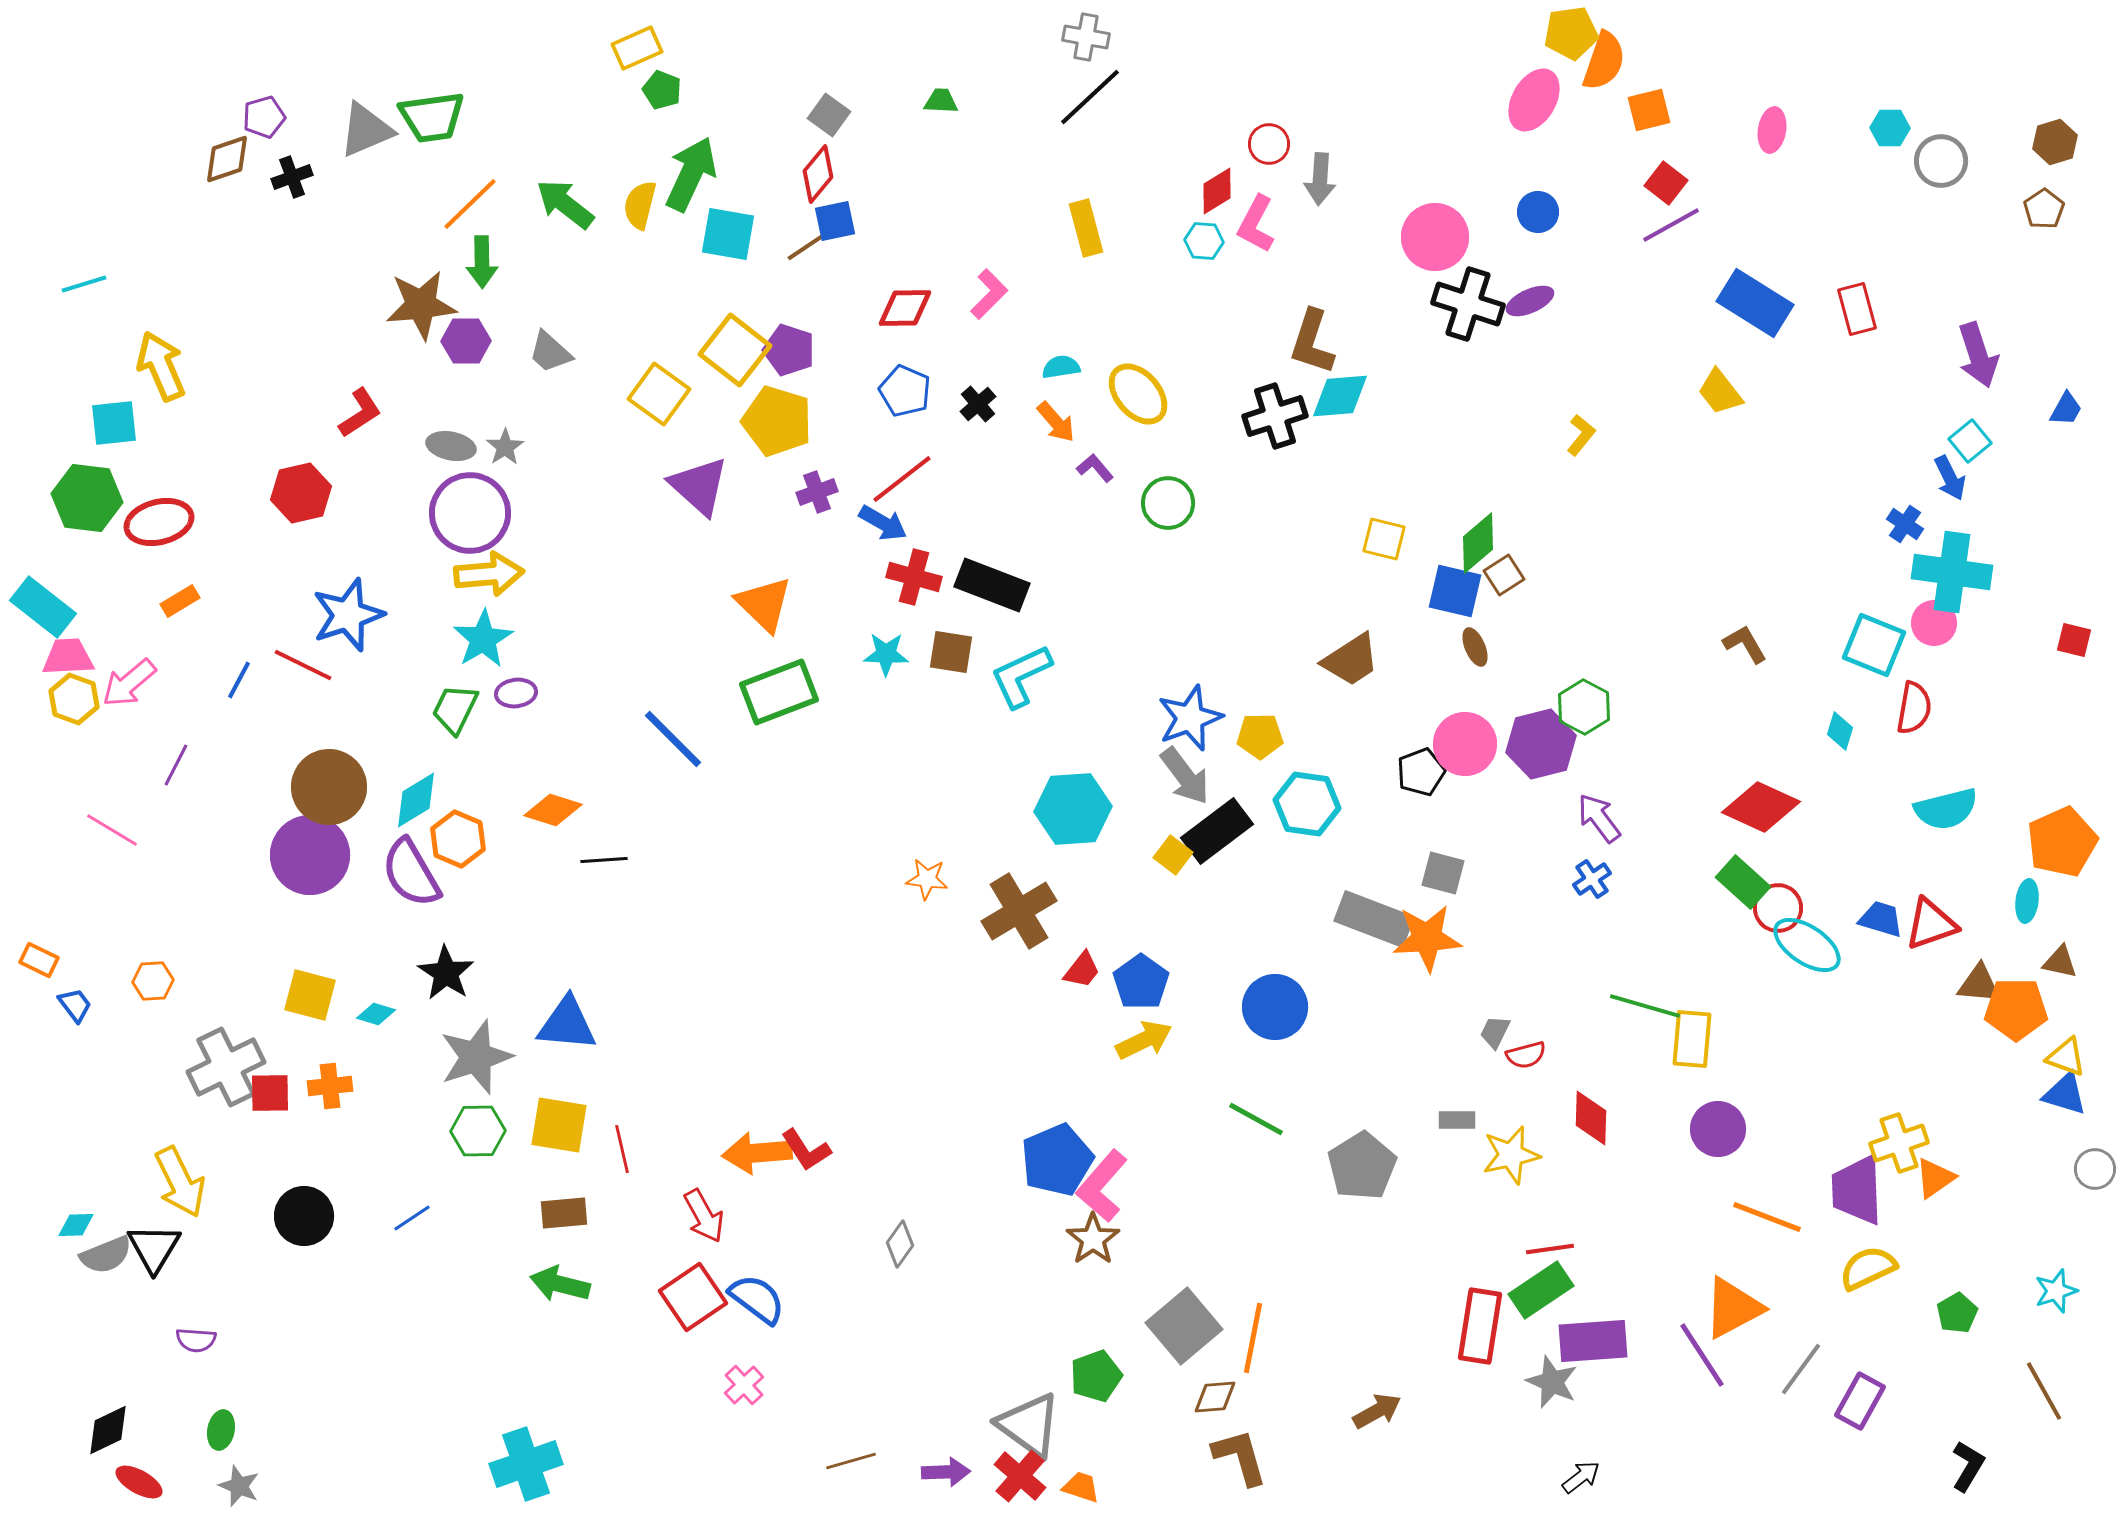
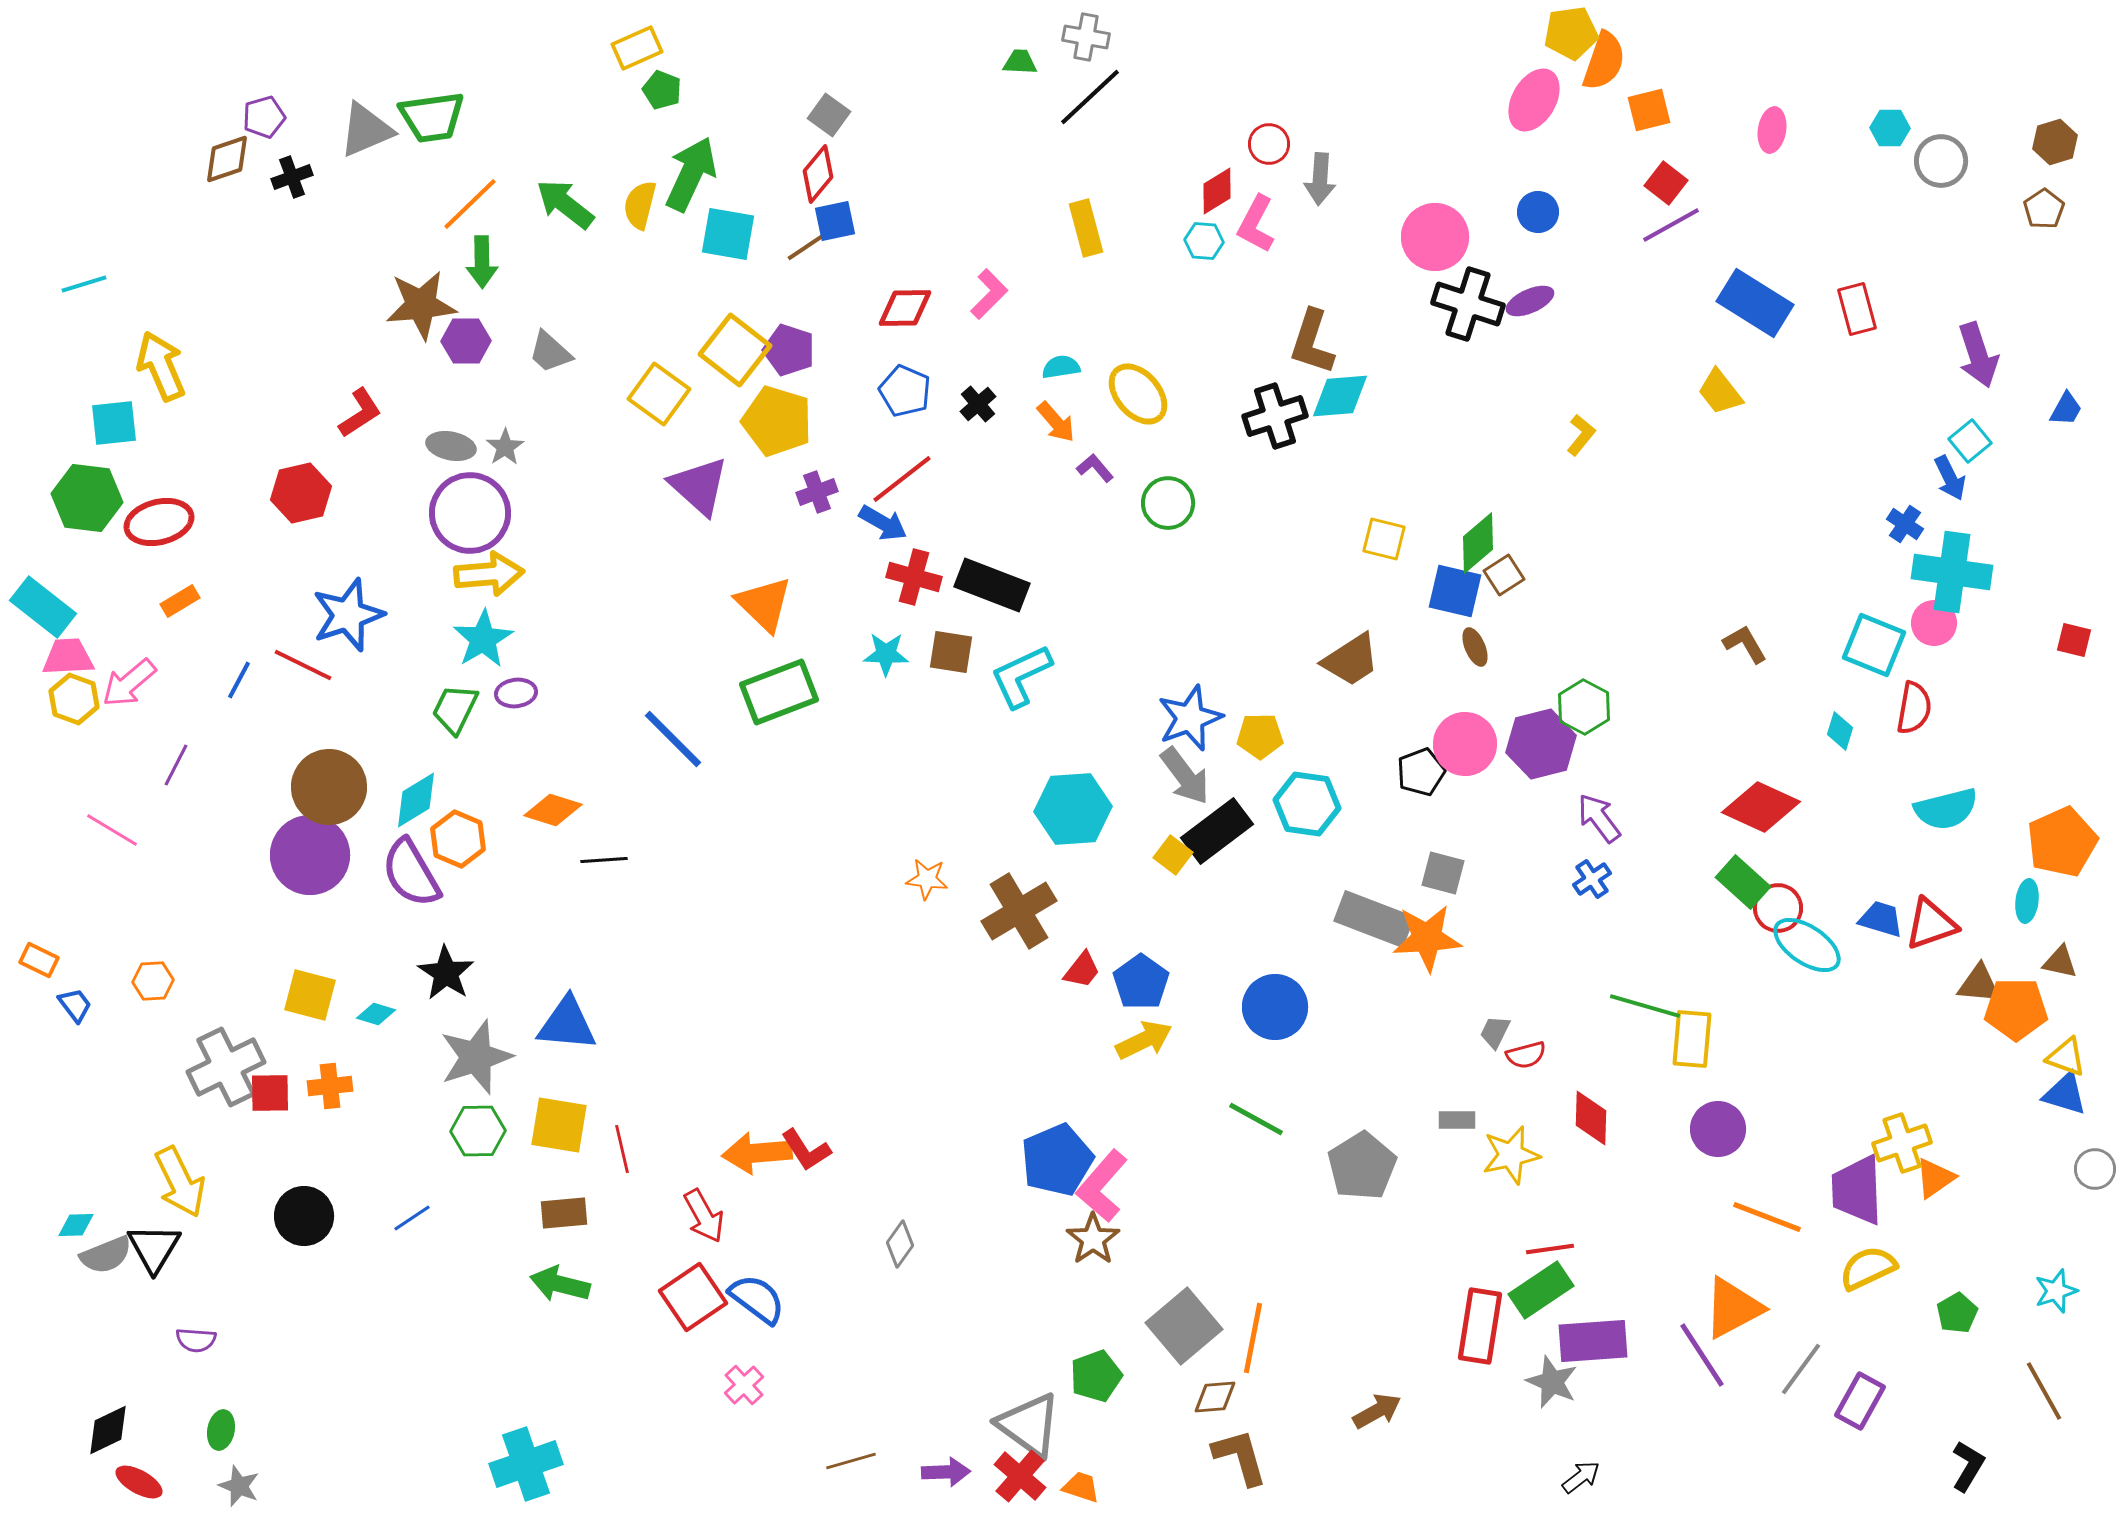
green trapezoid at (941, 101): moved 79 px right, 39 px up
yellow cross at (1899, 1143): moved 3 px right
